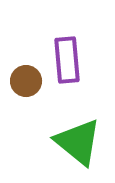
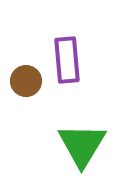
green triangle: moved 4 px right, 3 px down; rotated 22 degrees clockwise
